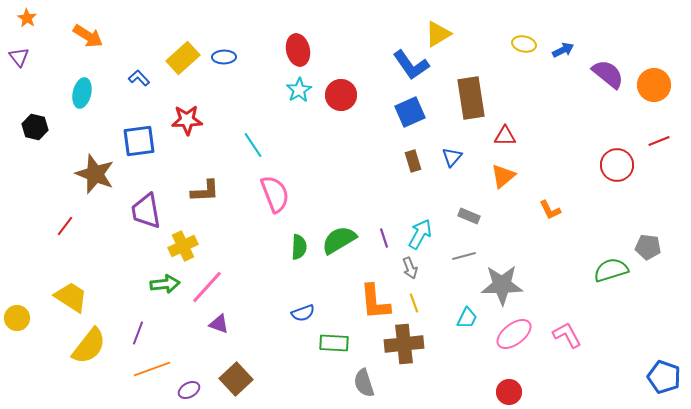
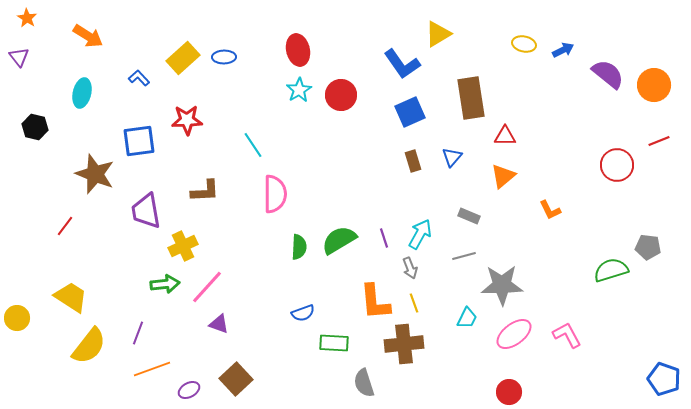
blue L-shape at (411, 65): moved 9 px left, 1 px up
pink semicircle at (275, 194): rotated 21 degrees clockwise
blue pentagon at (664, 377): moved 2 px down
